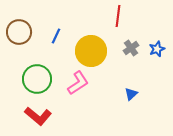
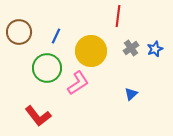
blue star: moved 2 px left
green circle: moved 10 px right, 11 px up
red L-shape: rotated 12 degrees clockwise
